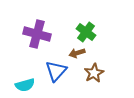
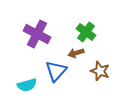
purple cross: rotated 12 degrees clockwise
brown arrow: moved 1 px left
brown star: moved 6 px right, 2 px up; rotated 24 degrees counterclockwise
cyan semicircle: moved 2 px right
